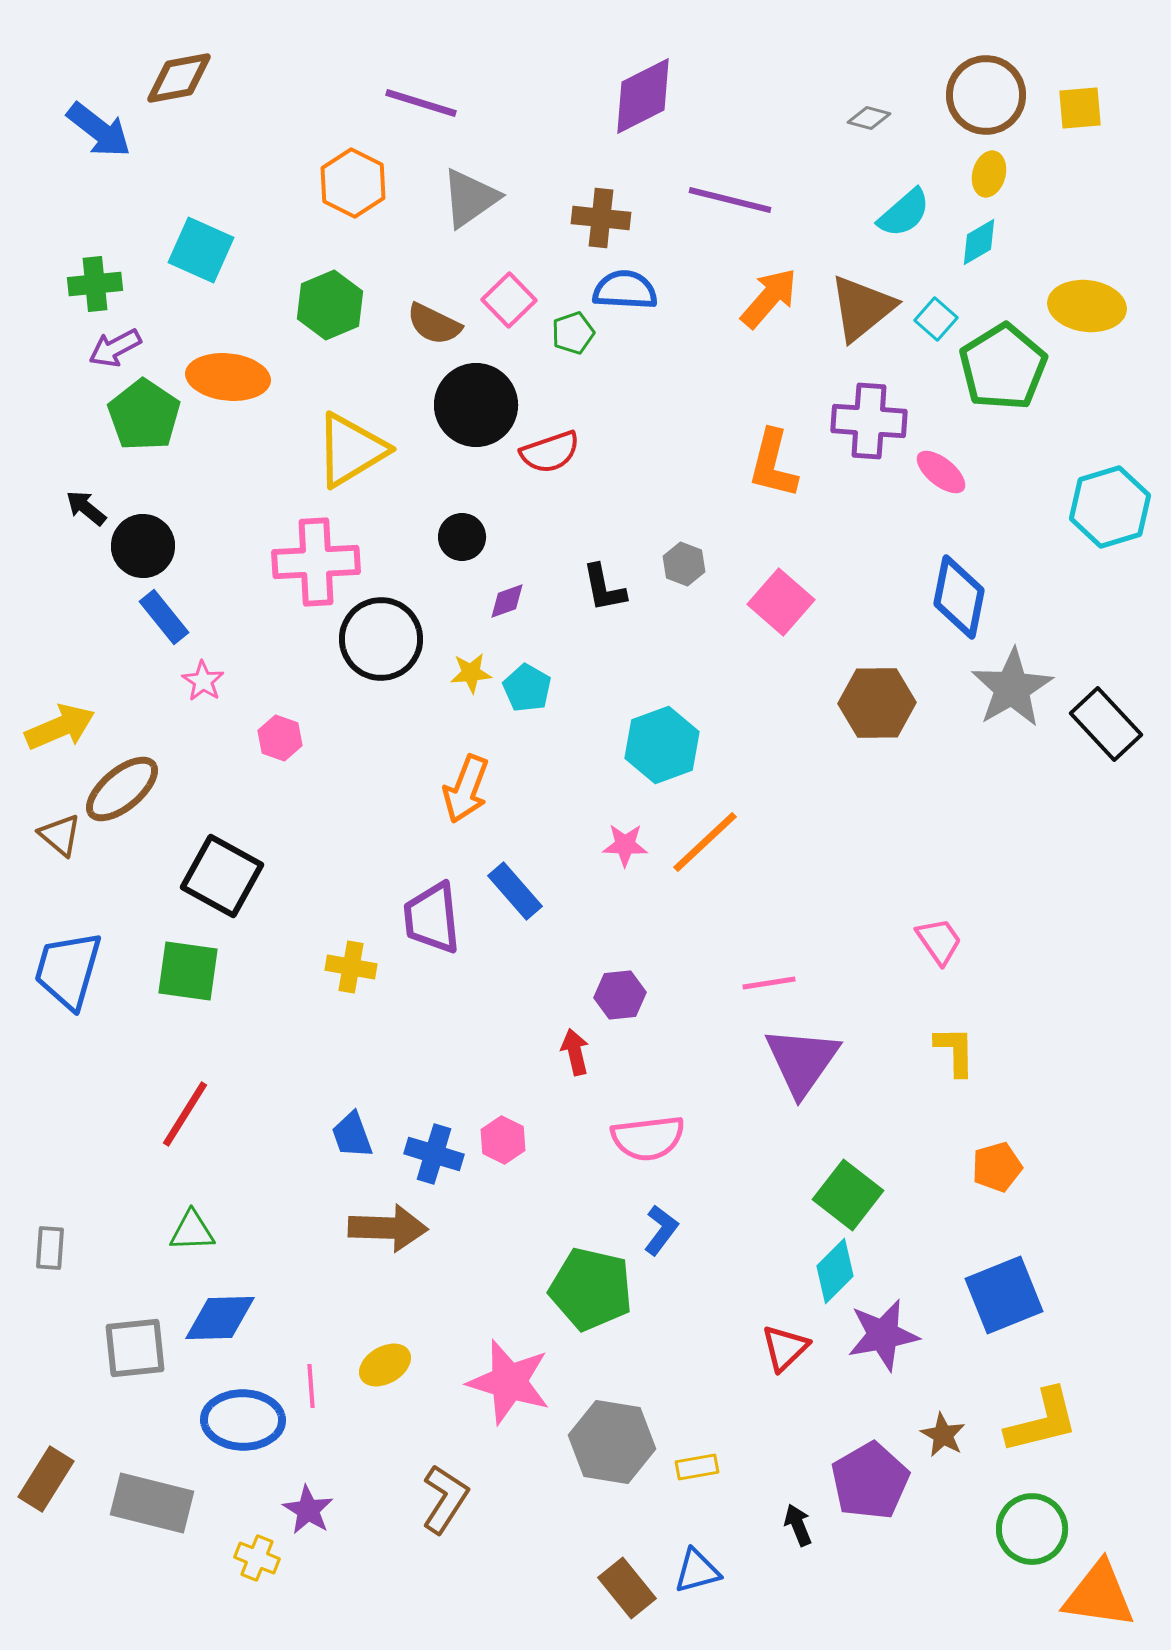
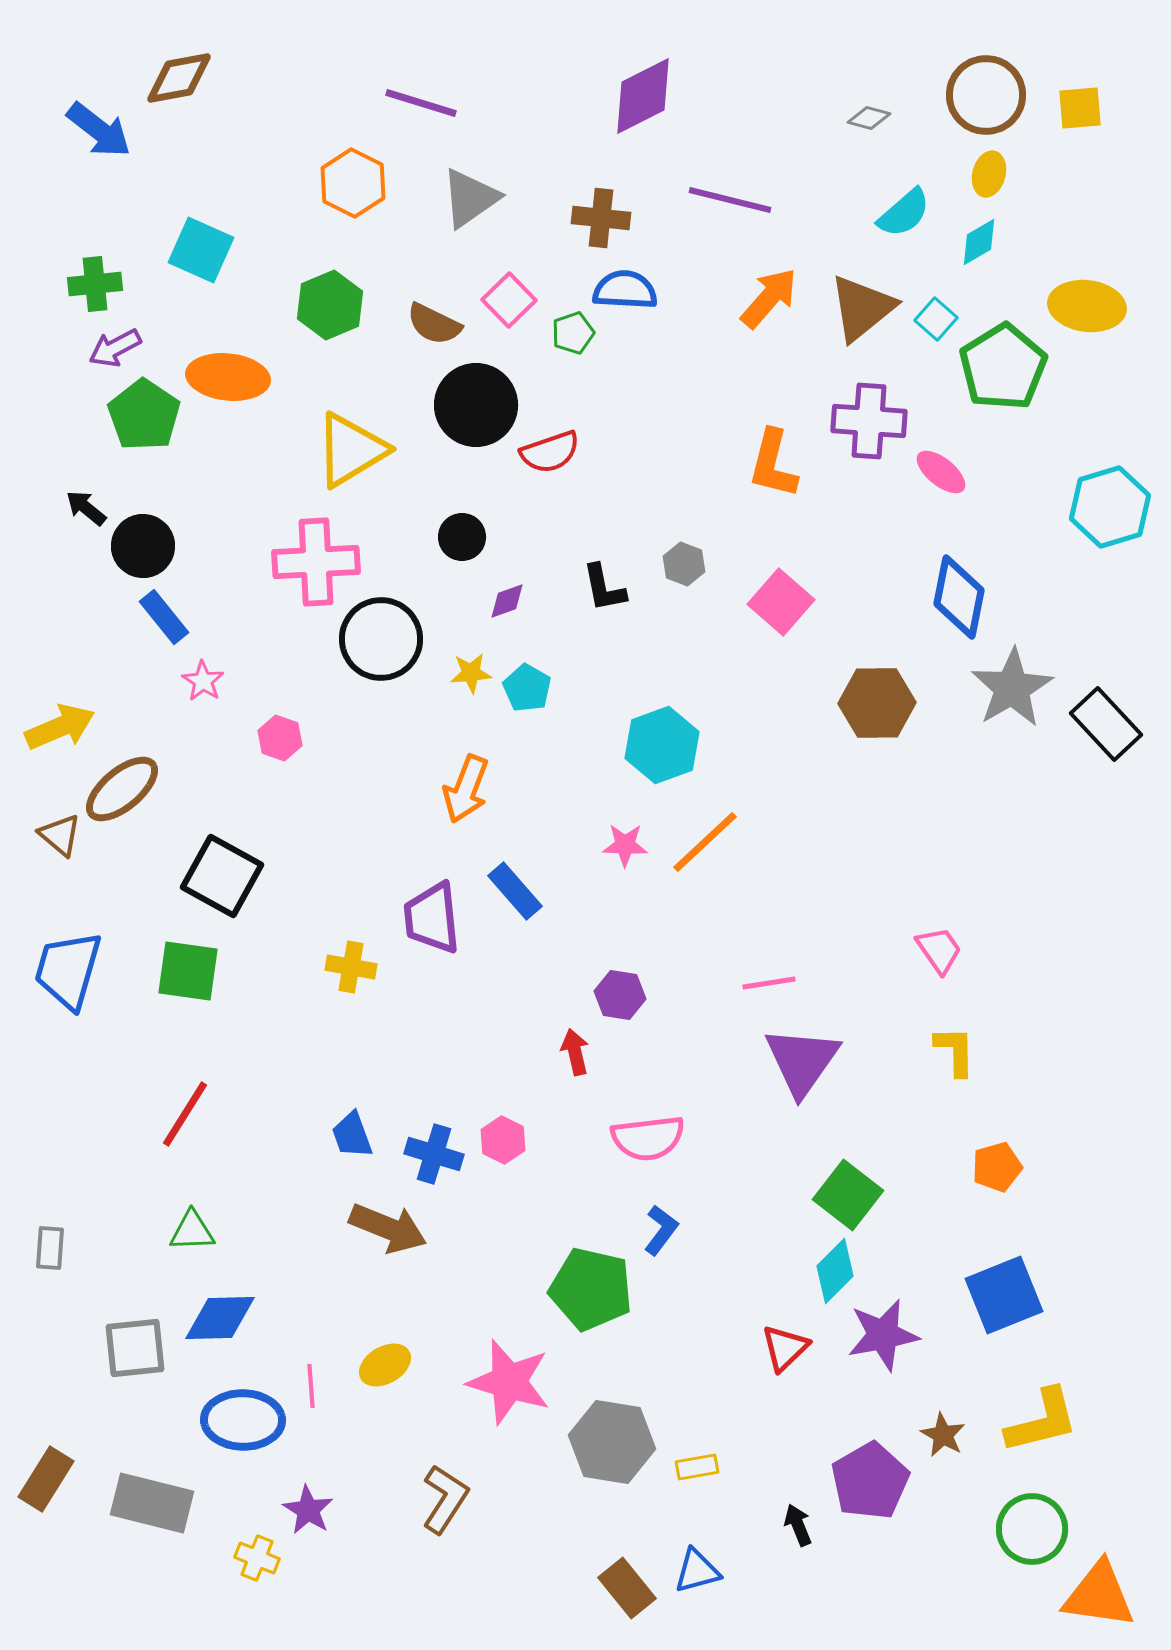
pink trapezoid at (939, 941): moved 9 px down
purple hexagon at (620, 995): rotated 15 degrees clockwise
brown arrow at (388, 1228): rotated 20 degrees clockwise
